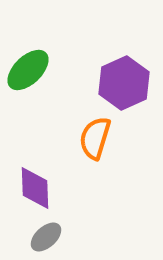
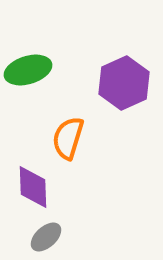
green ellipse: rotated 27 degrees clockwise
orange semicircle: moved 27 px left
purple diamond: moved 2 px left, 1 px up
